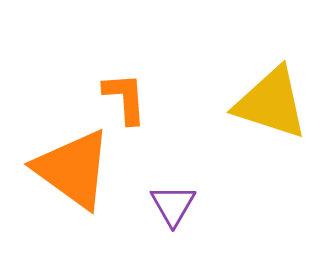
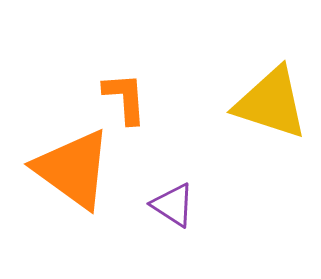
purple triangle: rotated 27 degrees counterclockwise
